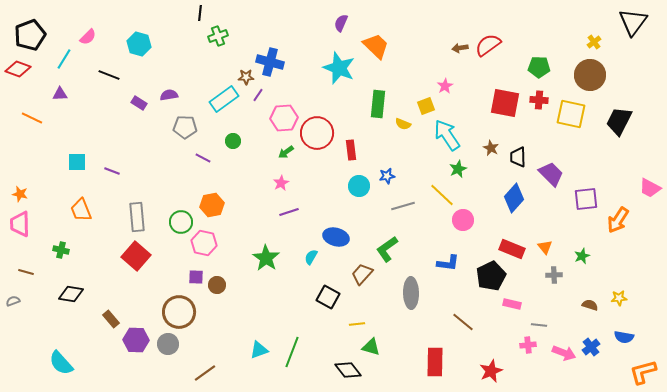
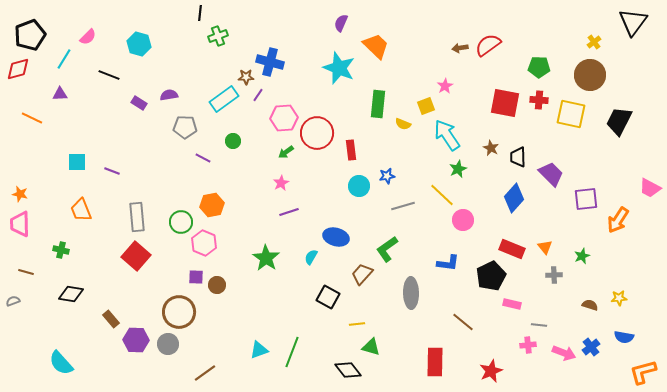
red diamond at (18, 69): rotated 35 degrees counterclockwise
pink hexagon at (204, 243): rotated 10 degrees clockwise
